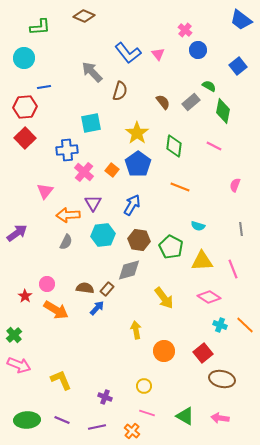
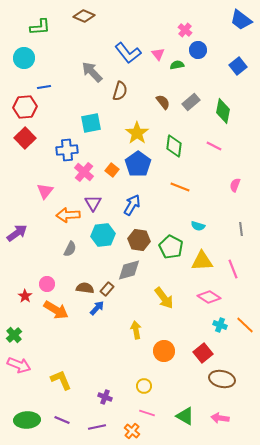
green semicircle at (209, 86): moved 32 px left, 21 px up; rotated 40 degrees counterclockwise
gray semicircle at (66, 242): moved 4 px right, 7 px down
